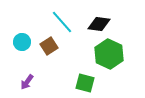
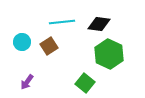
cyan line: rotated 55 degrees counterclockwise
green square: rotated 24 degrees clockwise
